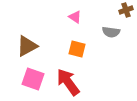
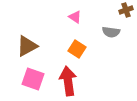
orange square: rotated 18 degrees clockwise
red arrow: moved 1 px up; rotated 28 degrees clockwise
